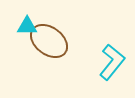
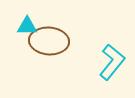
brown ellipse: rotated 33 degrees counterclockwise
